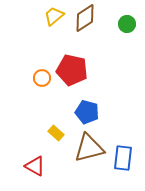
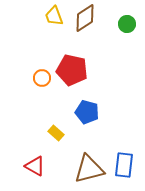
yellow trapezoid: rotated 70 degrees counterclockwise
brown triangle: moved 21 px down
blue rectangle: moved 1 px right, 7 px down
